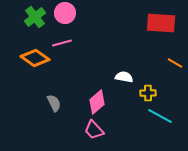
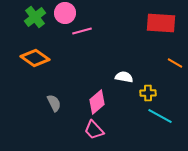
pink line: moved 20 px right, 12 px up
